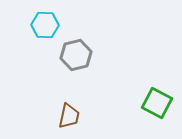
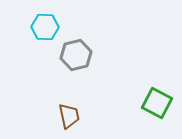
cyan hexagon: moved 2 px down
brown trapezoid: rotated 24 degrees counterclockwise
